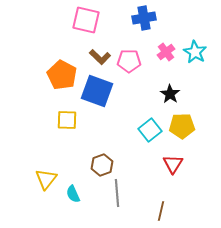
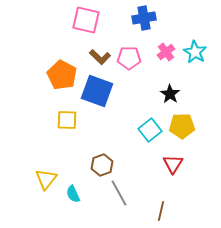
pink pentagon: moved 3 px up
gray line: moved 2 px right; rotated 24 degrees counterclockwise
